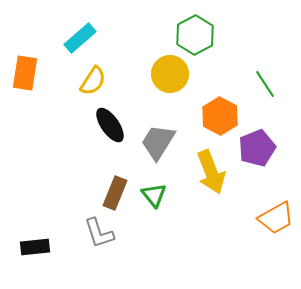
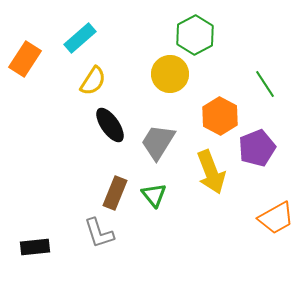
orange rectangle: moved 14 px up; rotated 24 degrees clockwise
